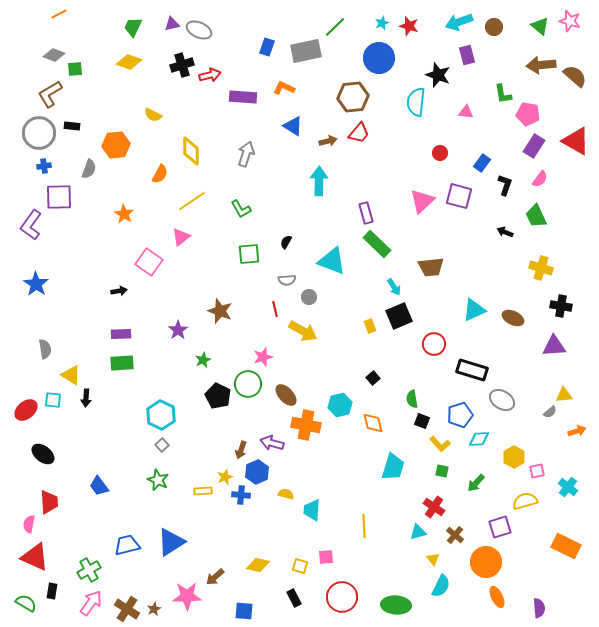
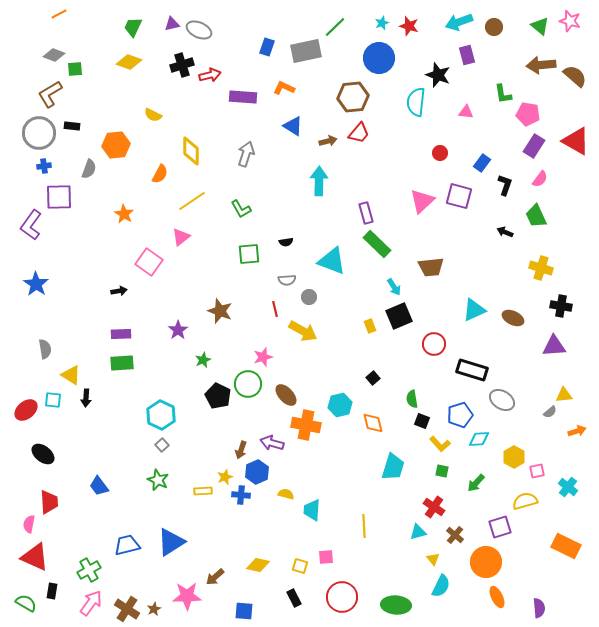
black semicircle at (286, 242): rotated 128 degrees counterclockwise
